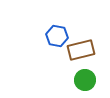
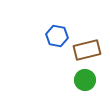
brown rectangle: moved 6 px right
